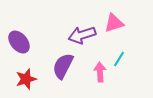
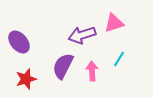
pink arrow: moved 8 px left, 1 px up
